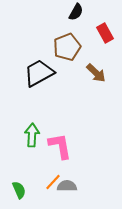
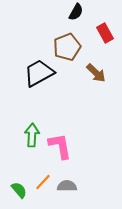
orange line: moved 10 px left
green semicircle: rotated 18 degrees counterclockwise
